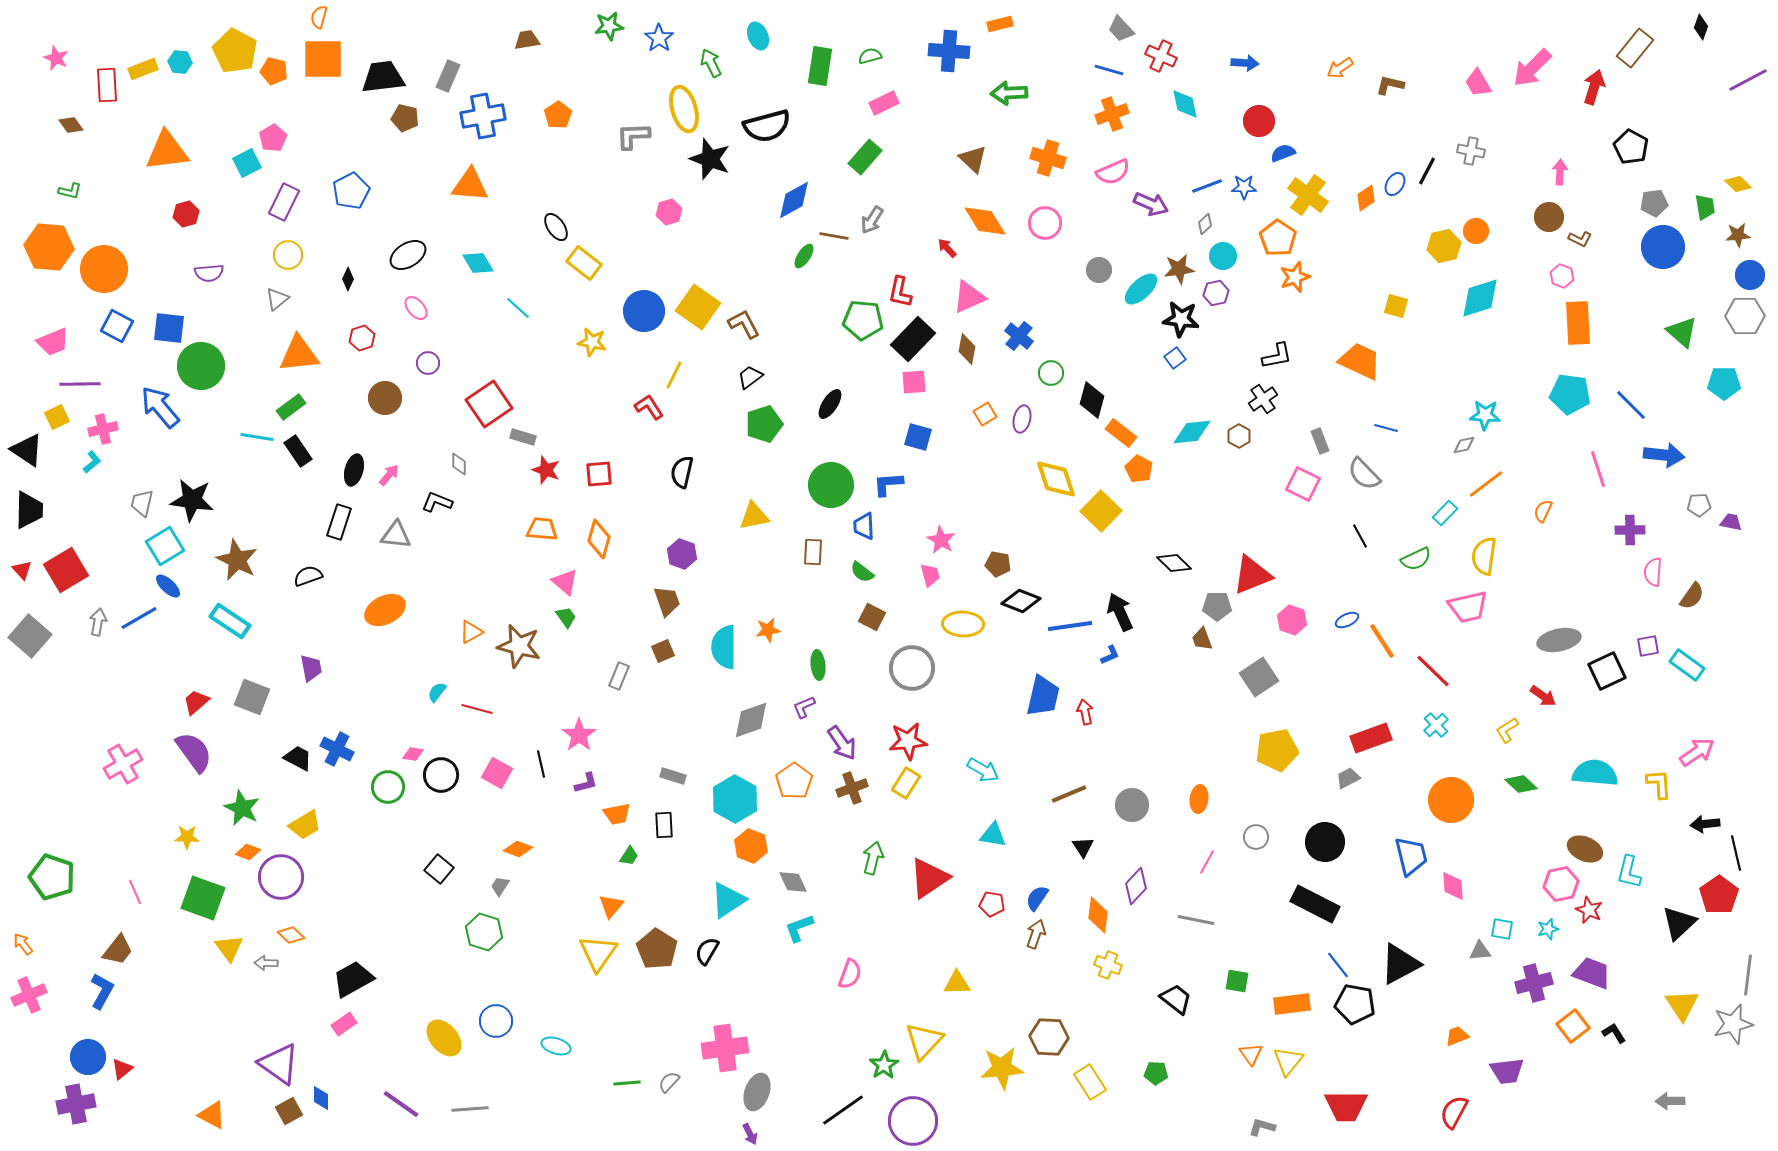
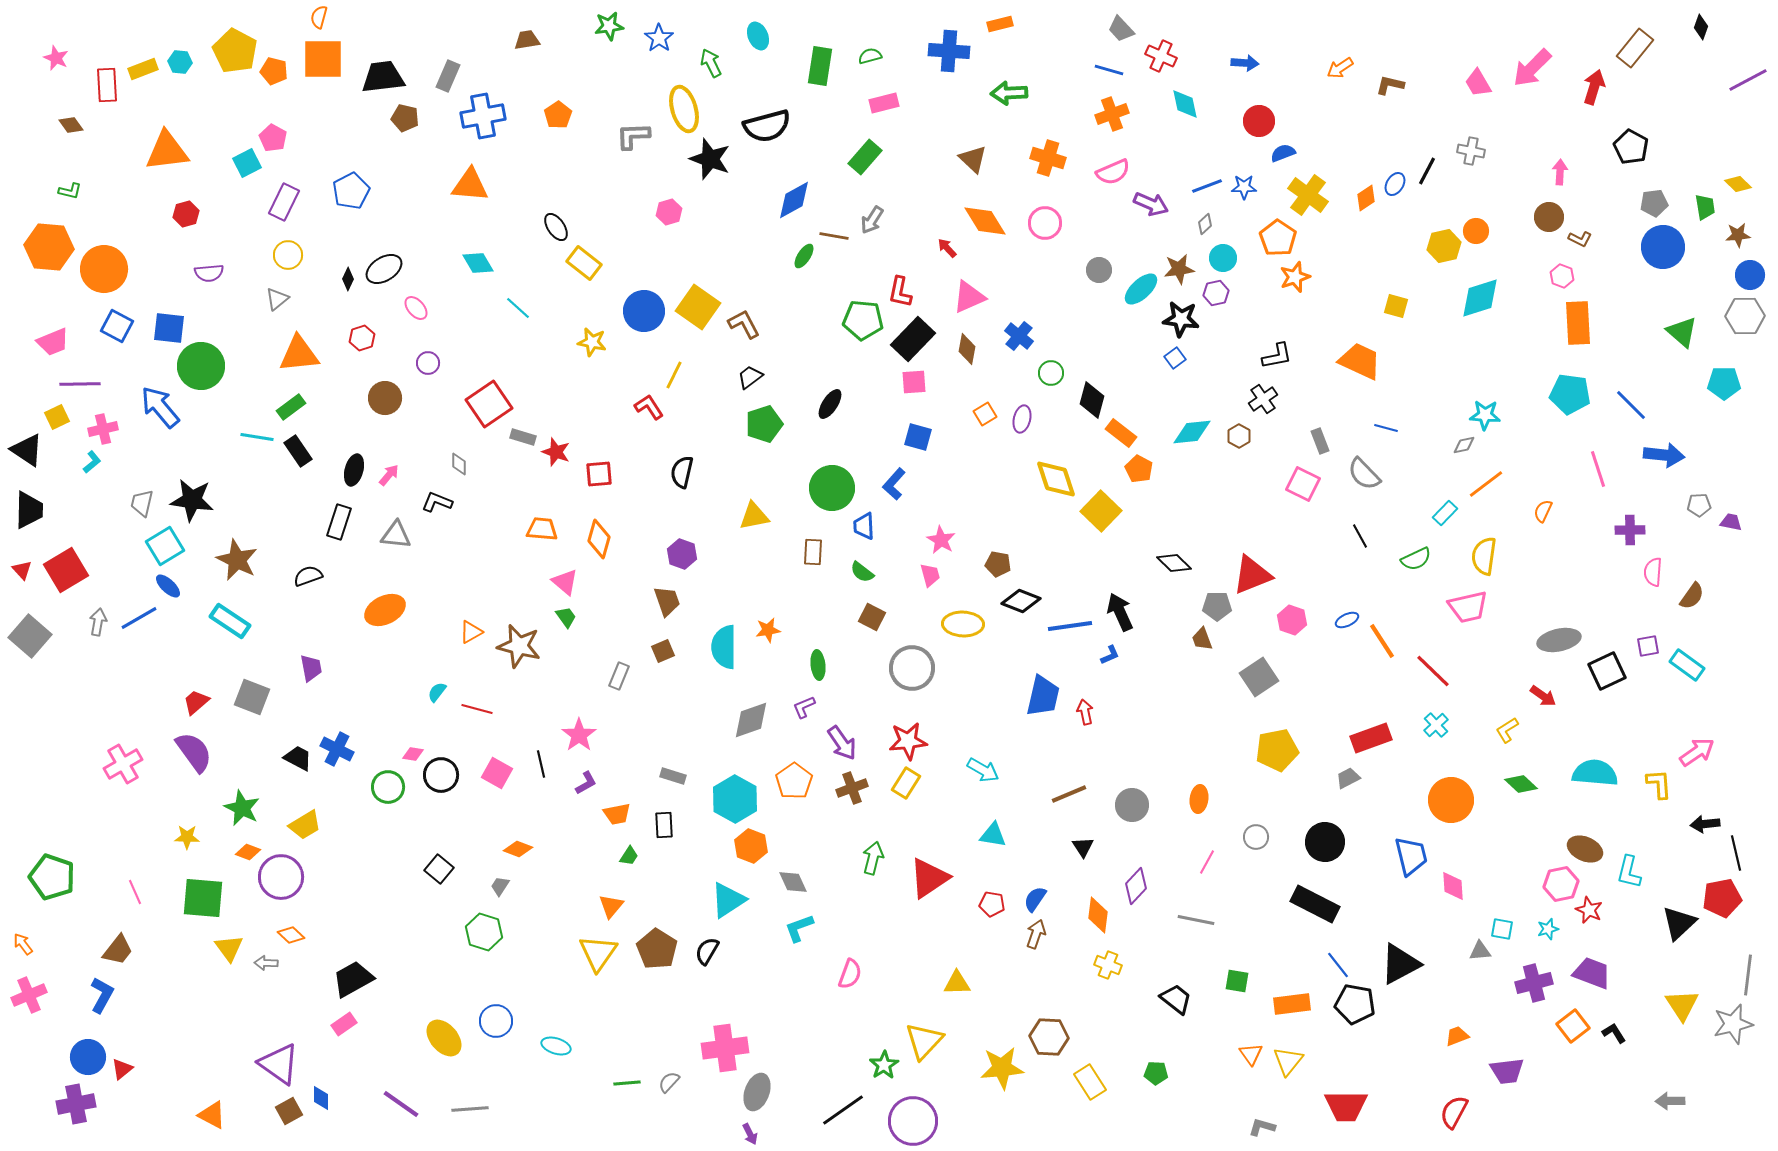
pink rectangle at (884, 103): rotated 12 degrees clockwise
pink pentagon at (273, 138): rotated 12 degrees counterclockwise
black ellipse at (408, 255): moved 24 px left, 14 px down
cyan circle at (1223, 256): moved 2 px down
red star at (546, 470): moved 10 px right, 18 px up
blue L-shape at (888, 484): moved 6 px right; rotated 44 degrees counterclockwise
green circle at (831, 485): moved 1 px right, 3 px down
purple L-shape at (586, 783): rotated 15 degrees counterclockwise
red pentagon at (1719, 895): moved 3 px right, 3 px down; rotated 24 degrees clockwise
green square at (203, 898): rotated 15 degrees counterclockwise
blue semicircle at (1037, 898): moved 2 px left, 1 px down
blue L-shape at (102, 991): moved 4 px down
